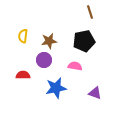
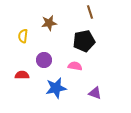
brown star: moved 18 px up
red semicircle: moved 1 px left
